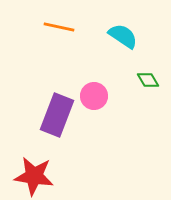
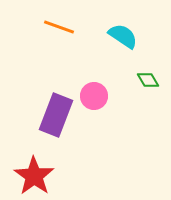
orange line: rotated 8 degrees clockwise
purple rectangle: moved 1 px left
red star: rotated 27 degrees clockwise
